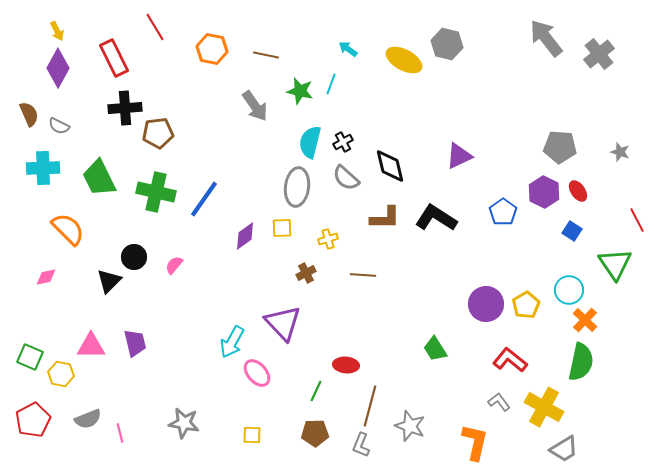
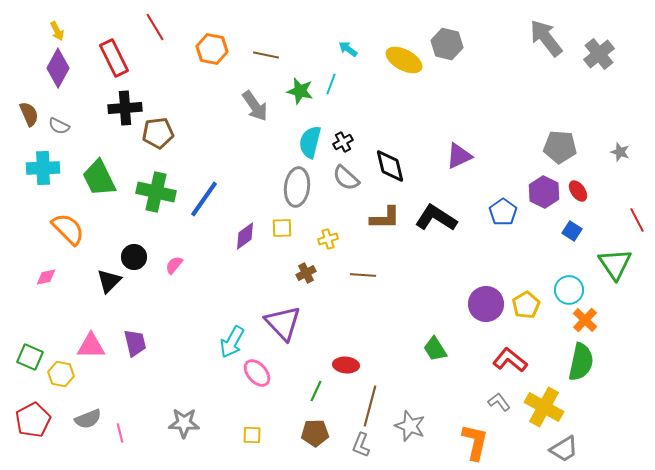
gray star at (184, 423): rotated 8 degrees counterclockwise
